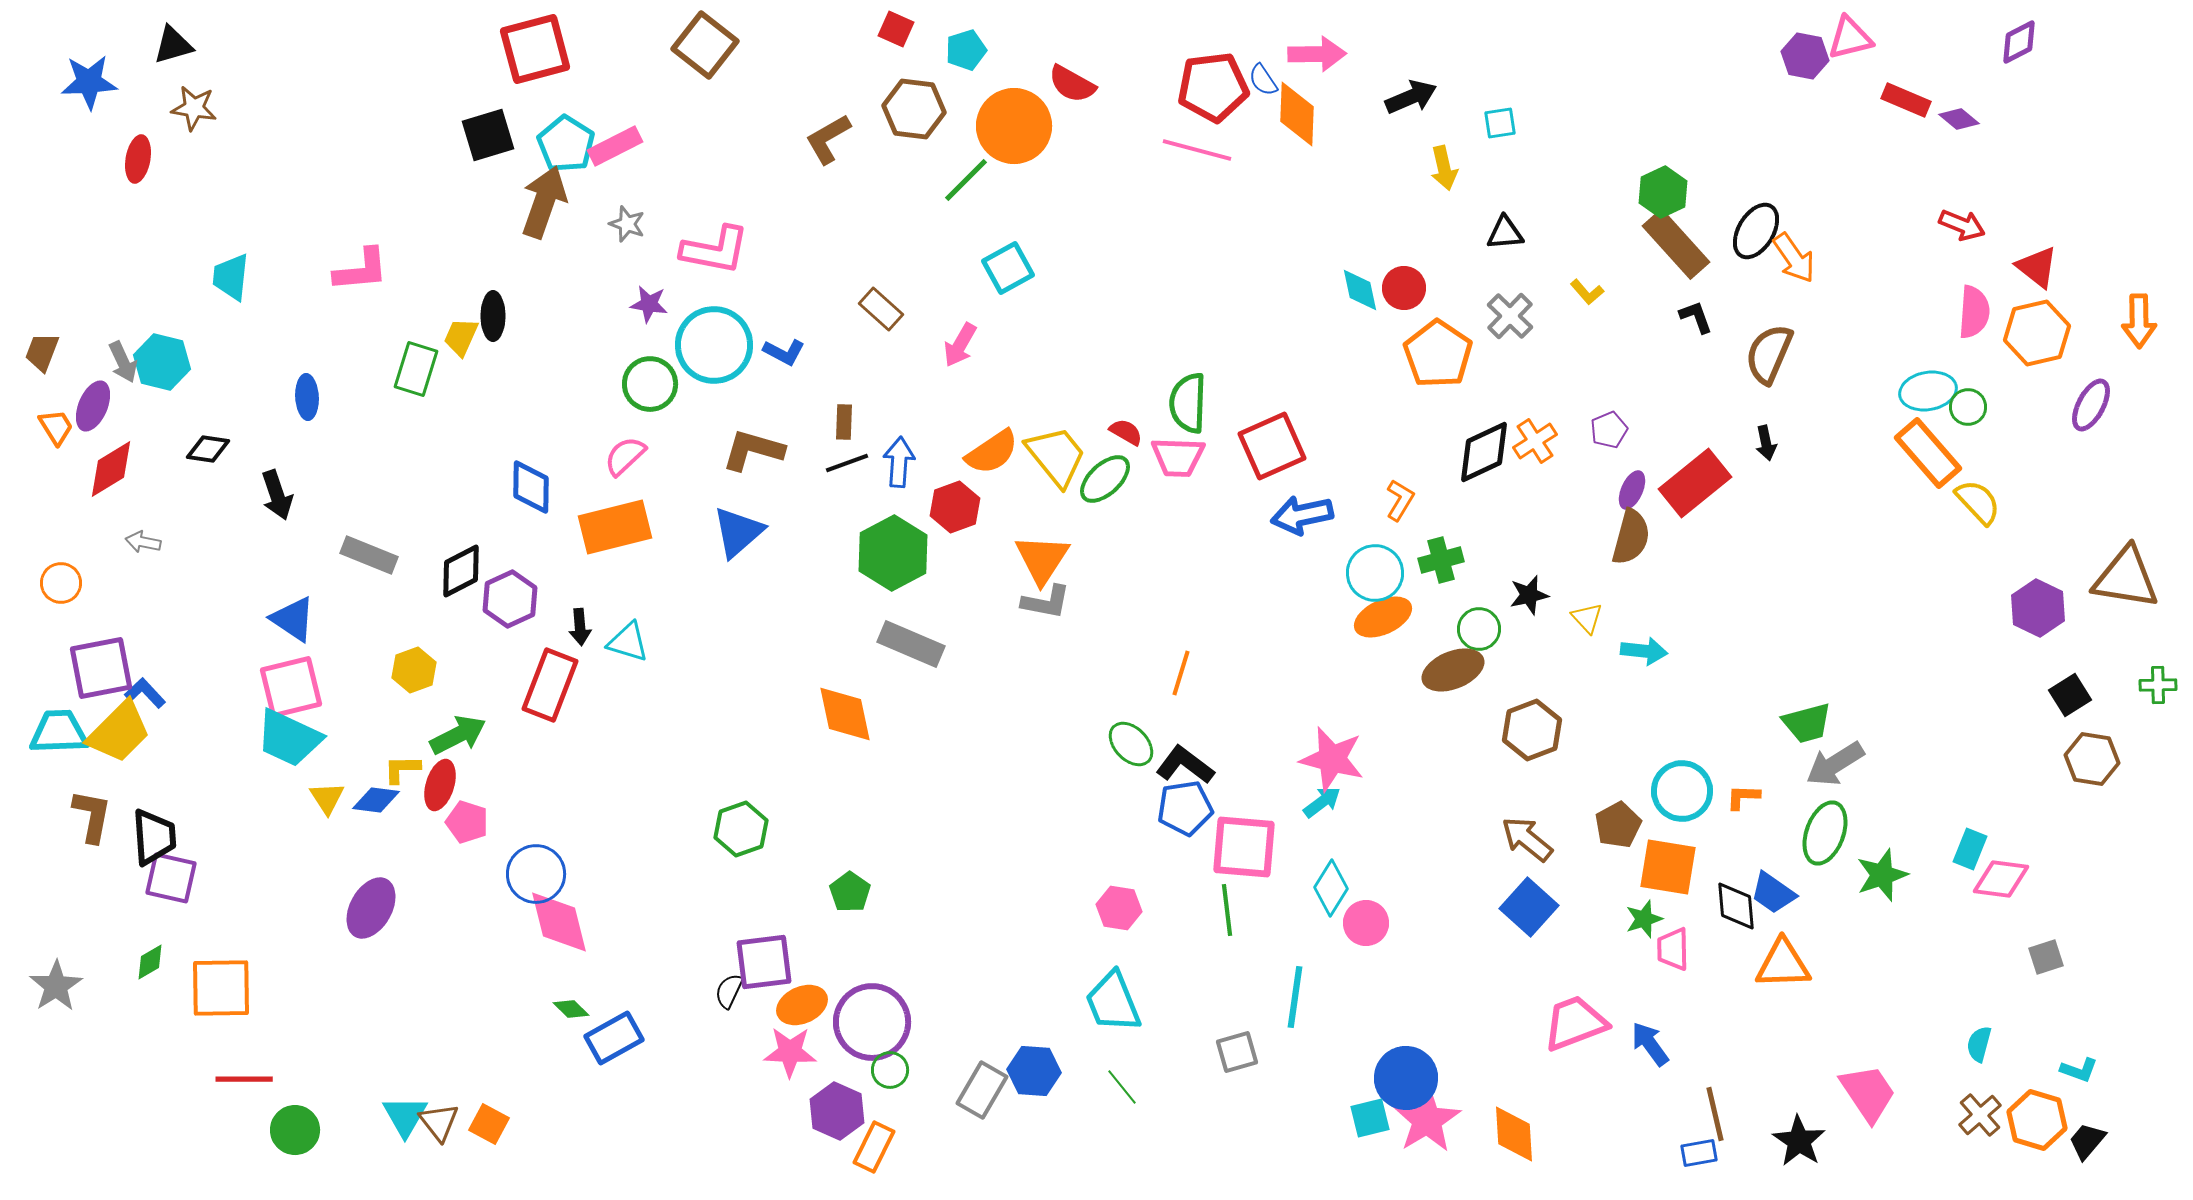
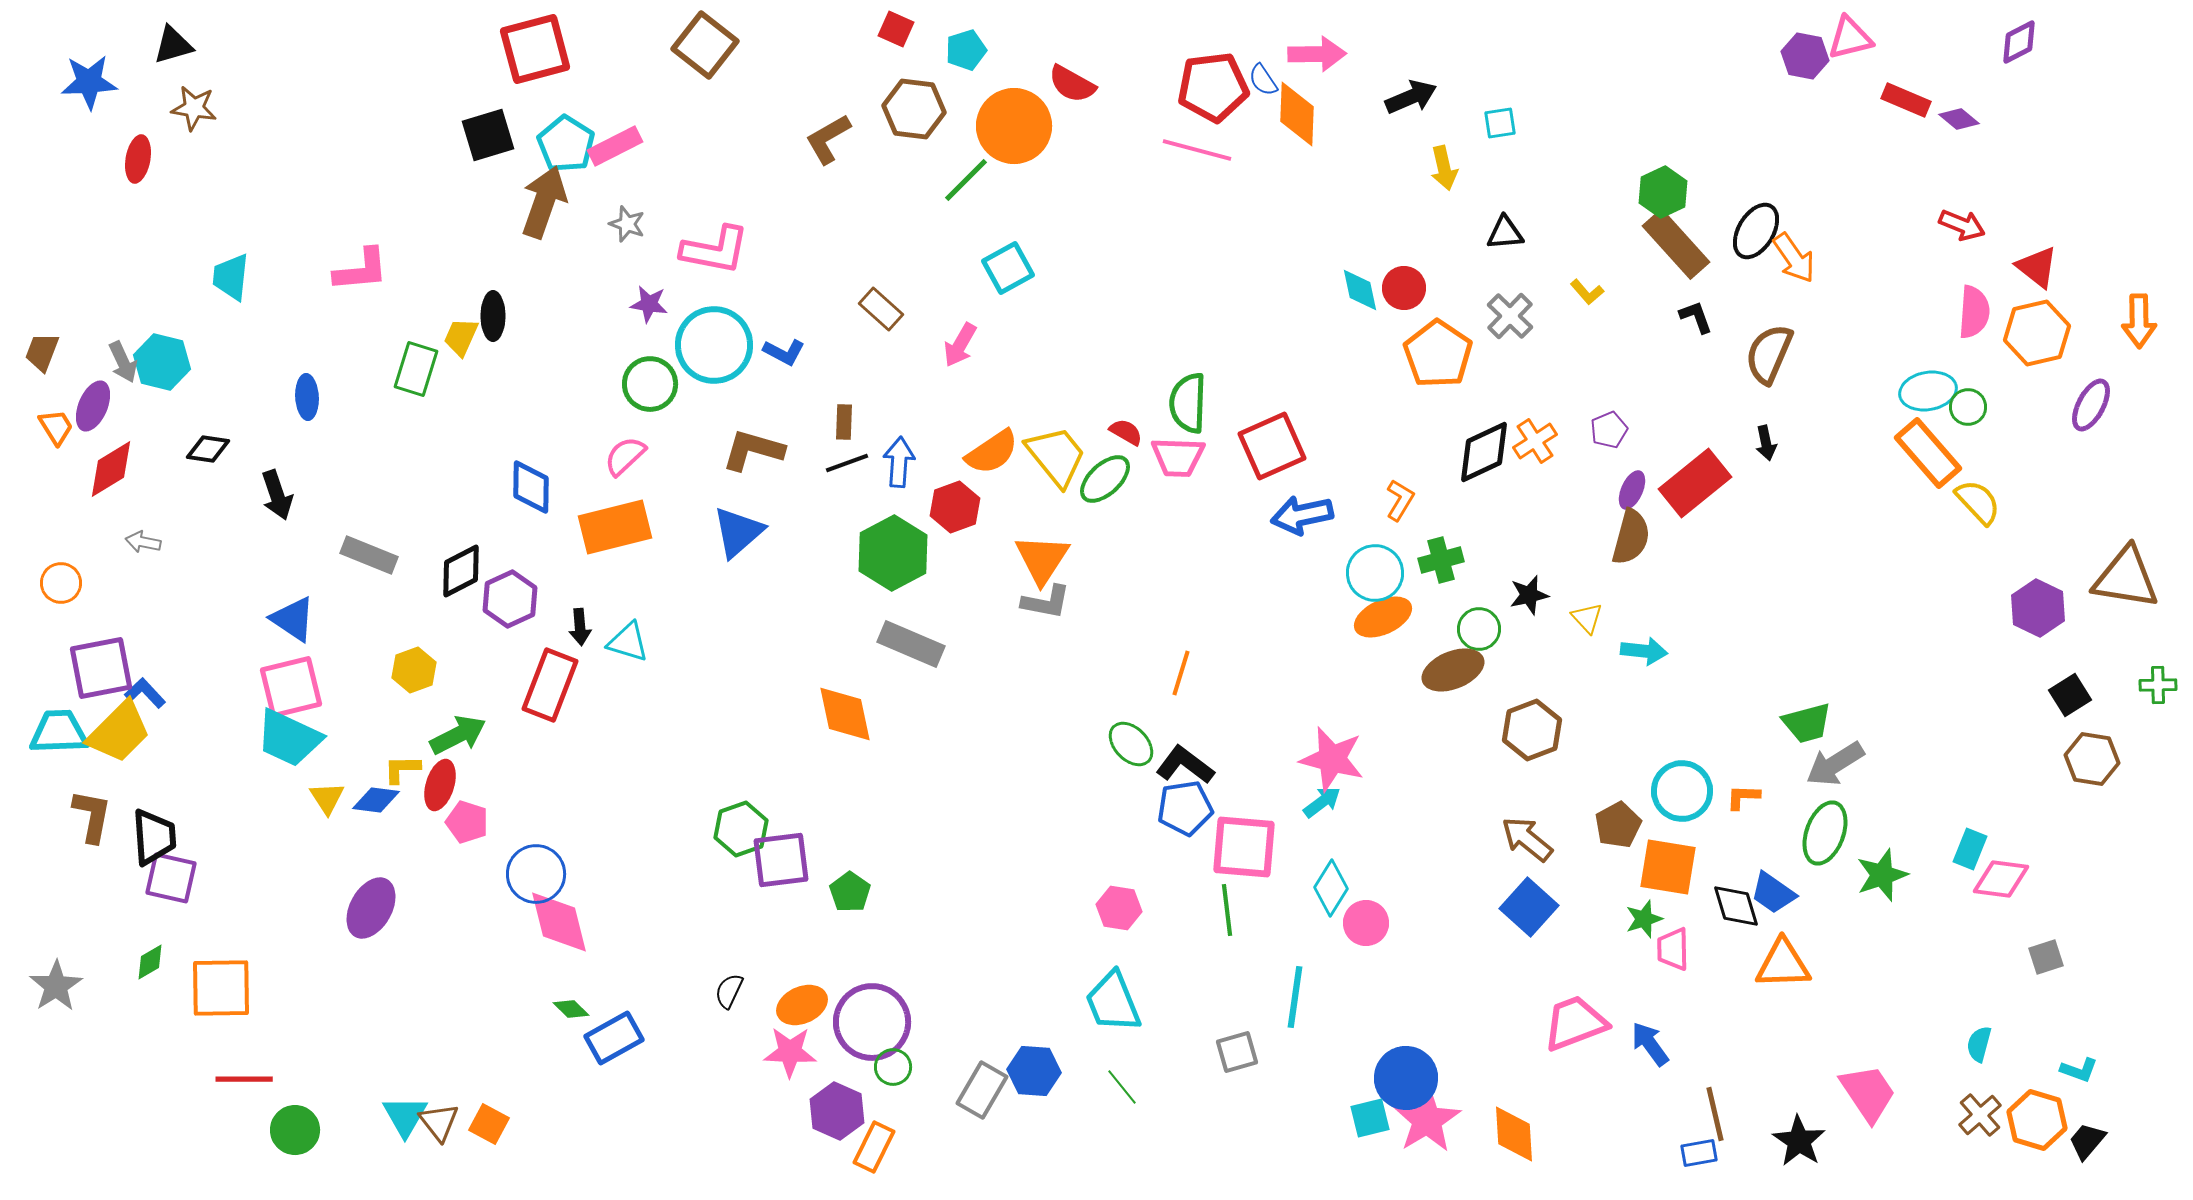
black diamond at (1736, 906): rotated 12 degrees counterclockwise
purple square at (764, 962): moved 17 px right, 102 px up
green circle at (890, 1070): moved 3 px right, 3 px up
